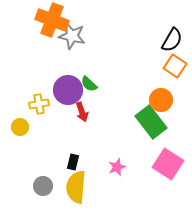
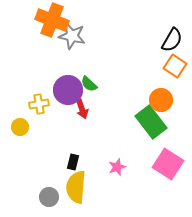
red arrow: moved 3 px up
gray circle: moved 6 px right, 11 px down
